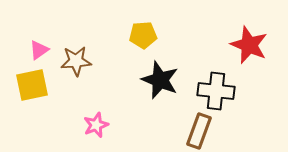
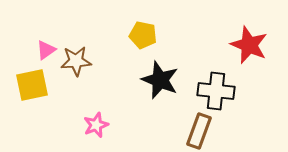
yellow pentagon: rotated 16 degrees clockwise
pink triangle: moved 7 px right
